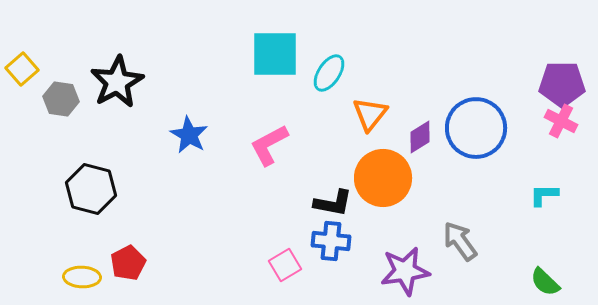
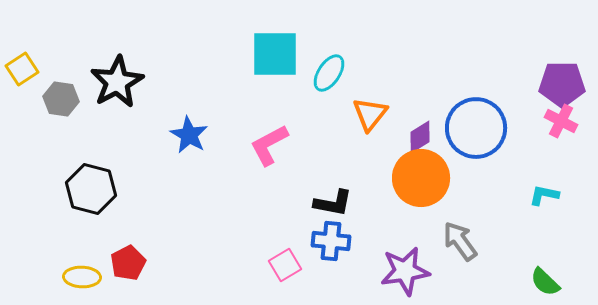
yellow square: rotated 8 degrees clockwise
orange circle: moved 38 px right
cyan L-shape: rotated 12 degrees clockwise
